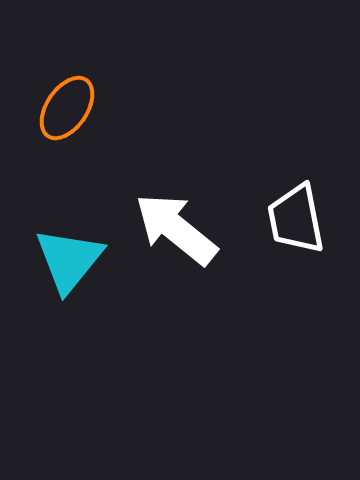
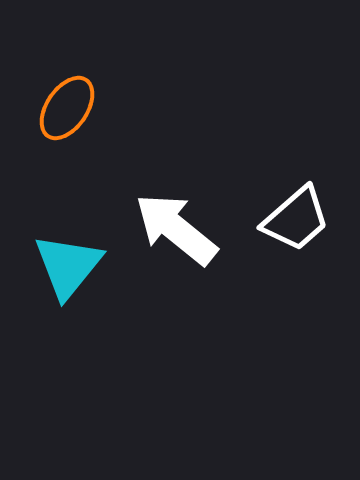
white trapezoid: rotated 120 degrees counterclockwise
cyan triangle: moved 1 px left, 6 px down
